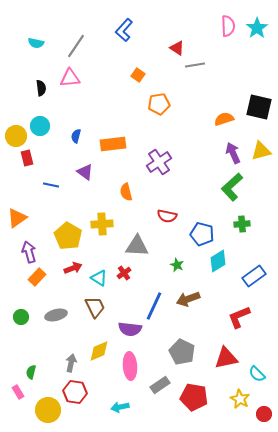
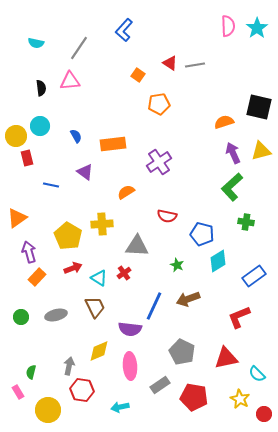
gray line at (76, 46): moved 3 px right, 2 px down
red triangle at (177, 48): moved 7 px left, 15 px down
pink triangle at (70, 78): moved 3 px down
orange semicircle at (224, 119): moved 3 px down
blue semicircle at (76, 136): rotated 136 degrees clockwise
orange semicircle at (126, 192): rotated 72 degrees clockwise
green cross at (242, 224): moved 4 px right, 2 px up; rotated 14 degrees clockwise
gray arrow at (71, 363): moved 2 px left, 3 px down
red hexagon at (75, 392): moved 7 px right, 2 px up
